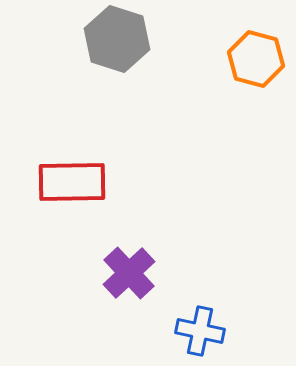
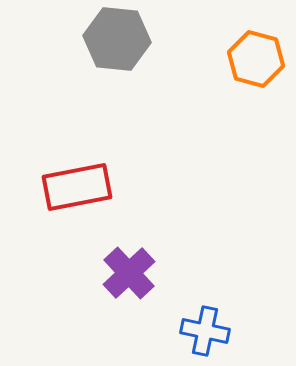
gray hexagon: rotated 12 degrees counterclockwise
red rectangle: moved 5 px right, 5 px down; rotated 10 degrees counterclockwise
blue cross: moved 5 px right
